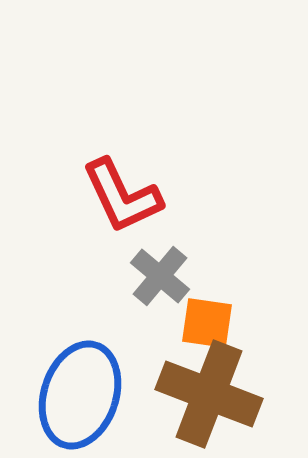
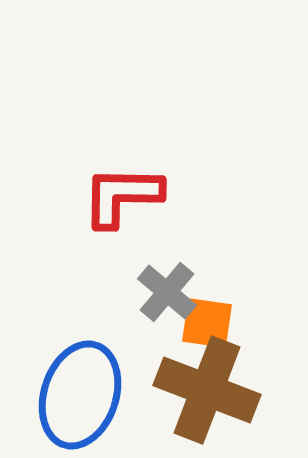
red L-shape: rotated 116 degrees clockwise
gray cross: moved 7 px right, 16 px down
brown cross: moved 2 px left, 4 px up
